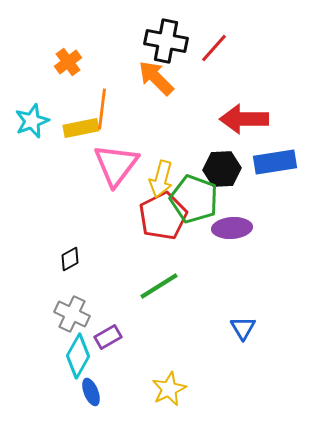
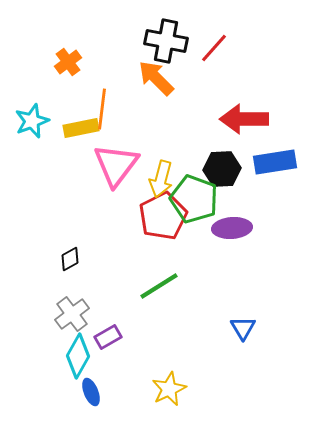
gray cross: rotated 28 degrees clockwise
